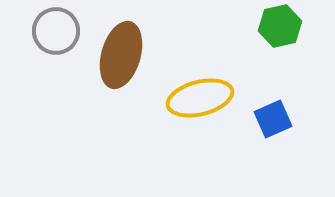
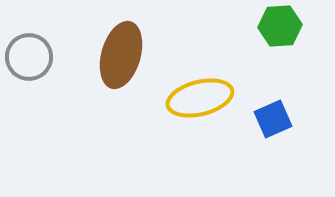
green hexagon: rotated 9 degrees clockwise
gray circle: moved 27 px left, 26 px down
